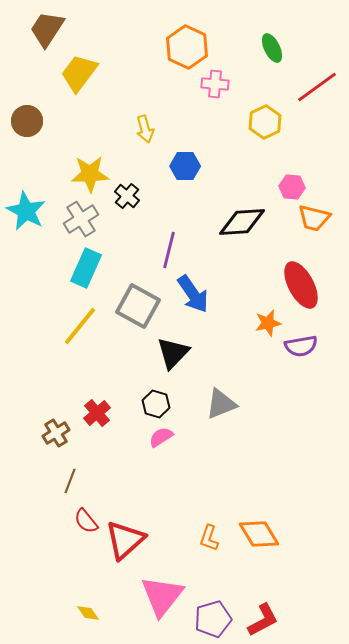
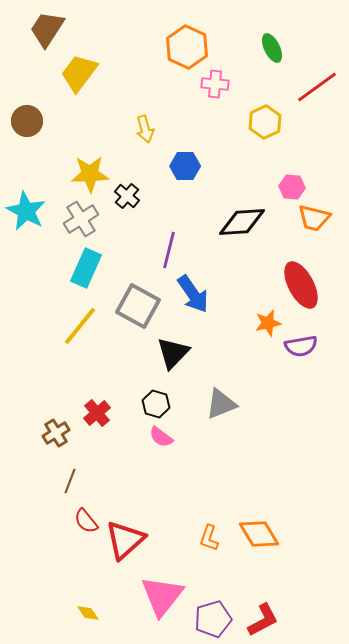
pink semicircle: rotated 110 degrees counterclockwise
